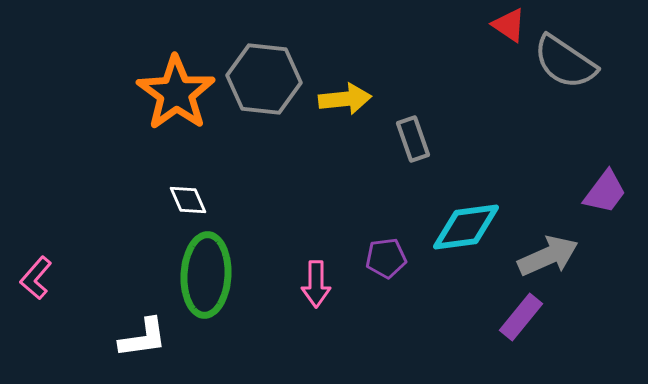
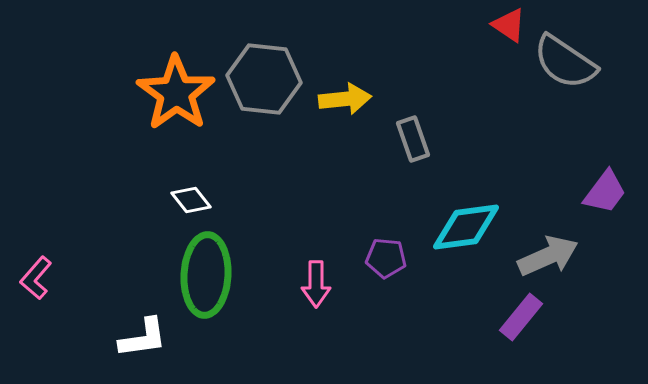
white diamond: moved 3 px right; rotated 15 degrees counterclockwise
purple pentagon: rotated 12 degrees clockwise
